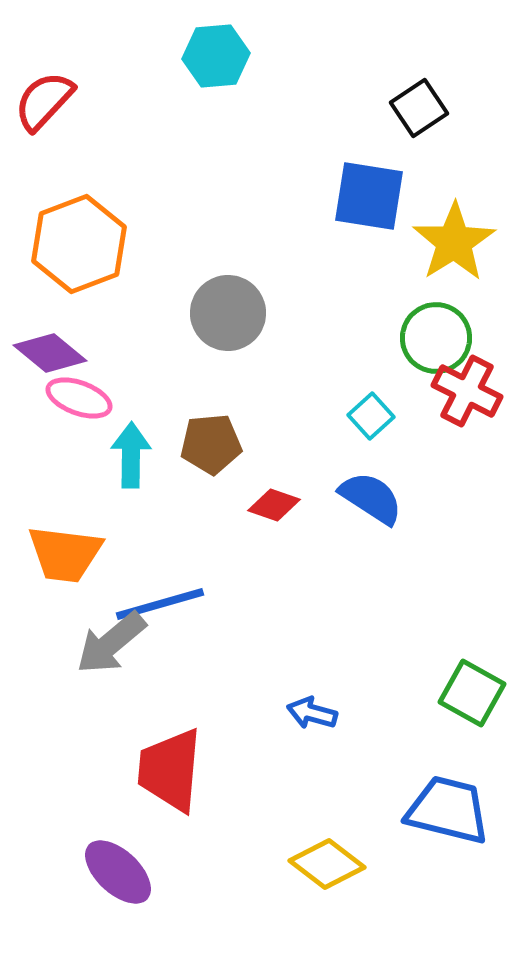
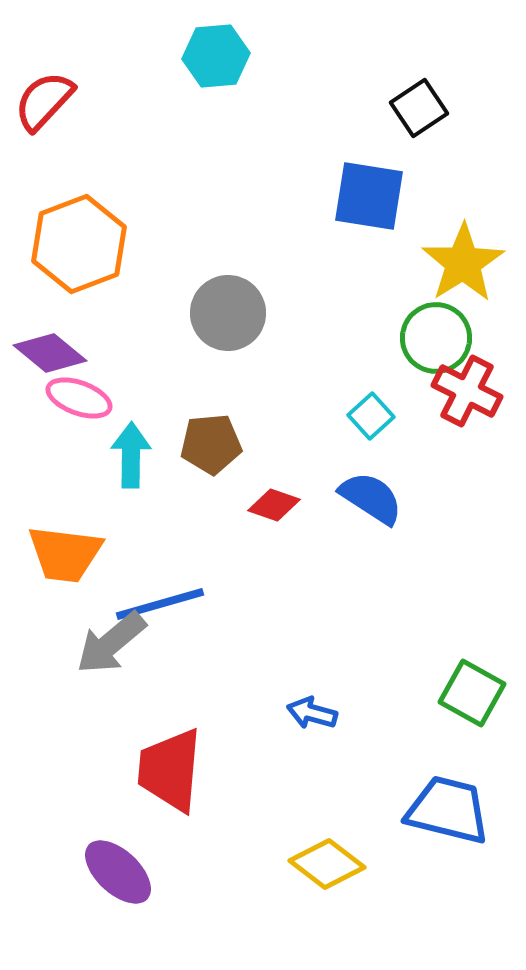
yellow star: moved 9 px right, 21 px down
